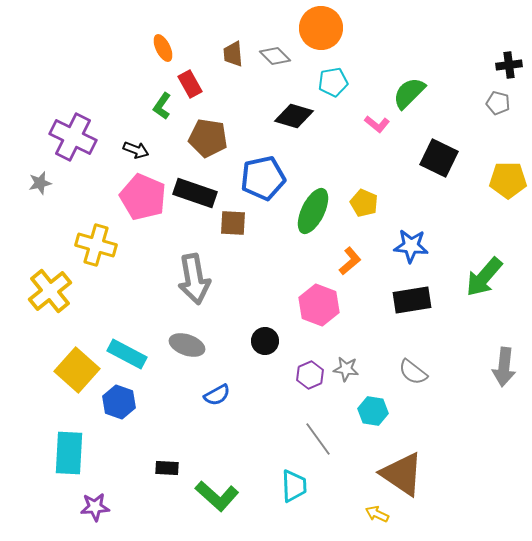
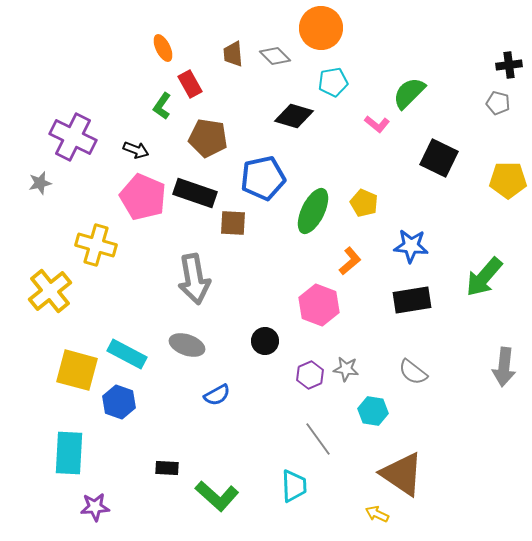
yellow square at (77, 370): rotated 27 degrees counterclockwise
